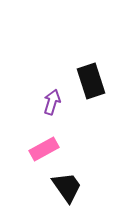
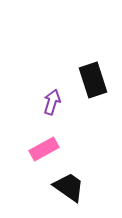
black rectangle: moved 2 px right, 1 px up
black trapezoid: moved 2 px right; rotated 20 degrees counterclockwise
